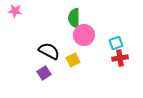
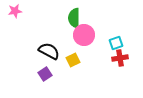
pink star: rotated 16 degrees counterclockwise
purple square: moved 1 px right, 1 px down
